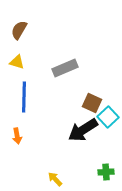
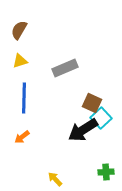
yellow triangle: moved 3 px right, 1 px up; rotated 35 degrees counterclockwise
blue line: moved 1 px down
cyan square: moved 7 px left, 1 px down
orange arrow: moved 5 px right, 1 px down; rotated 63 degrees clockwise
